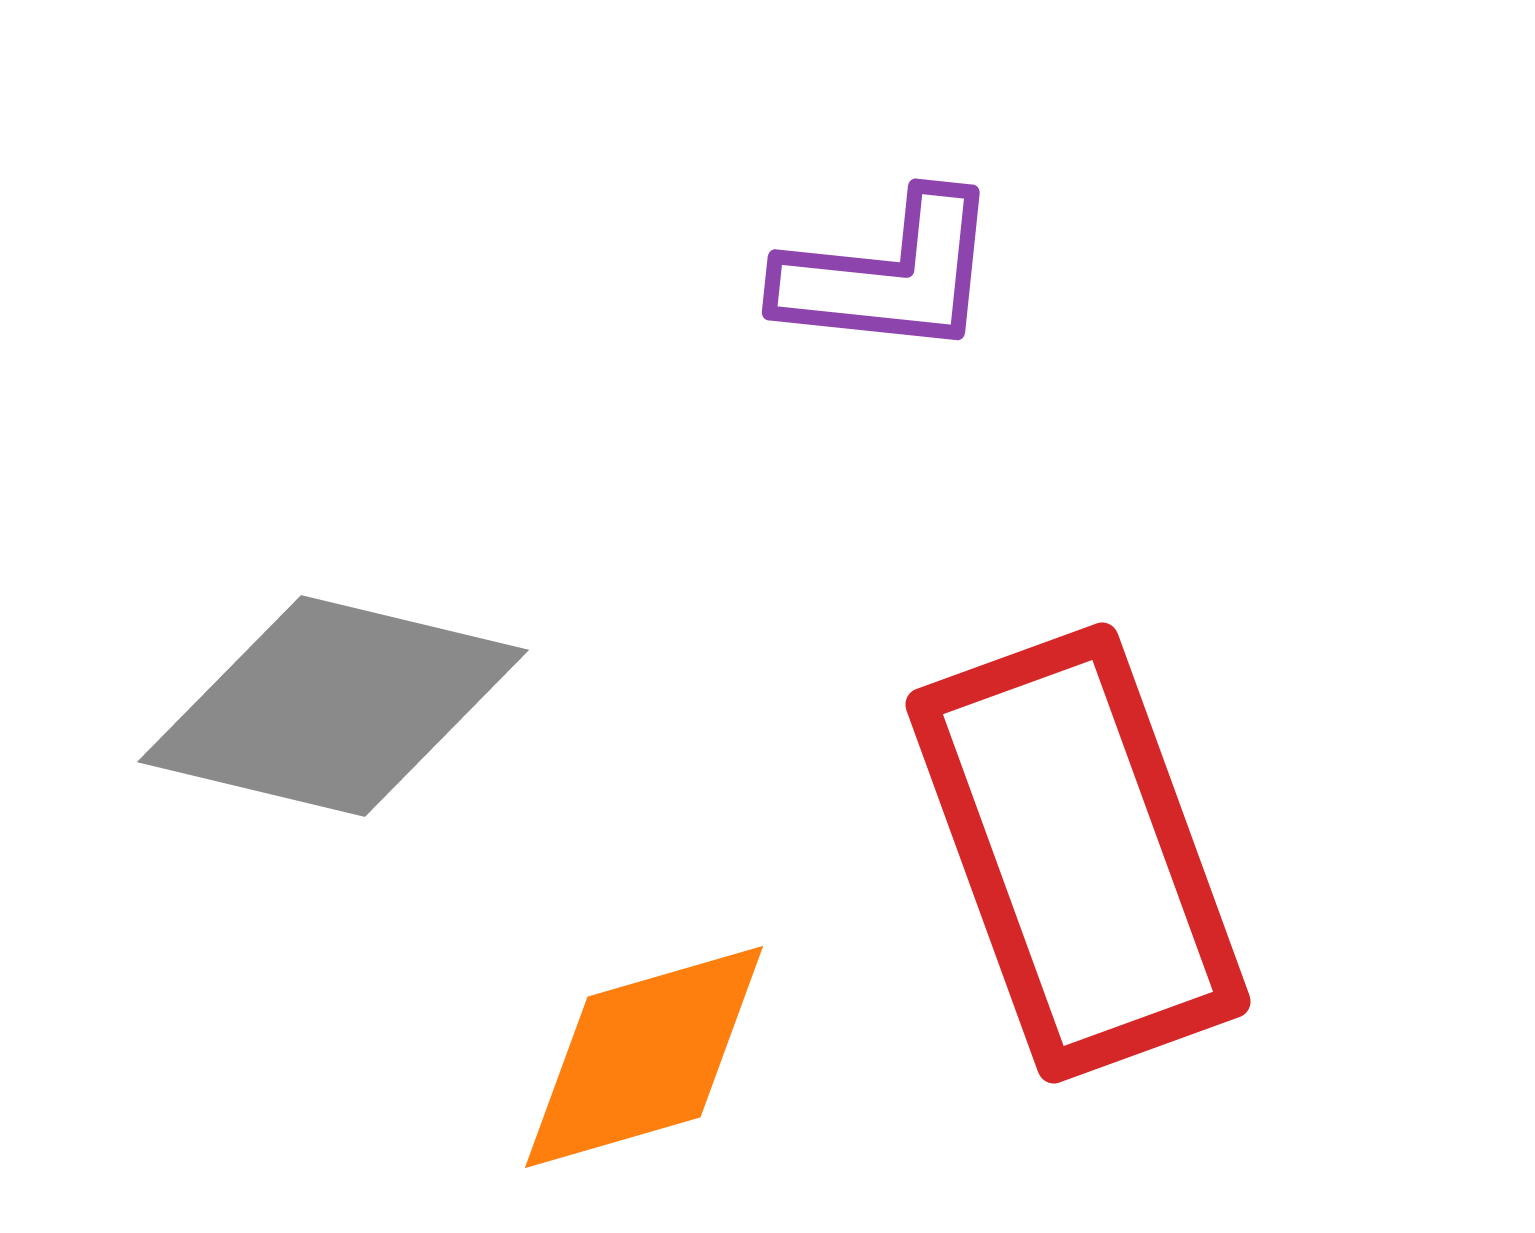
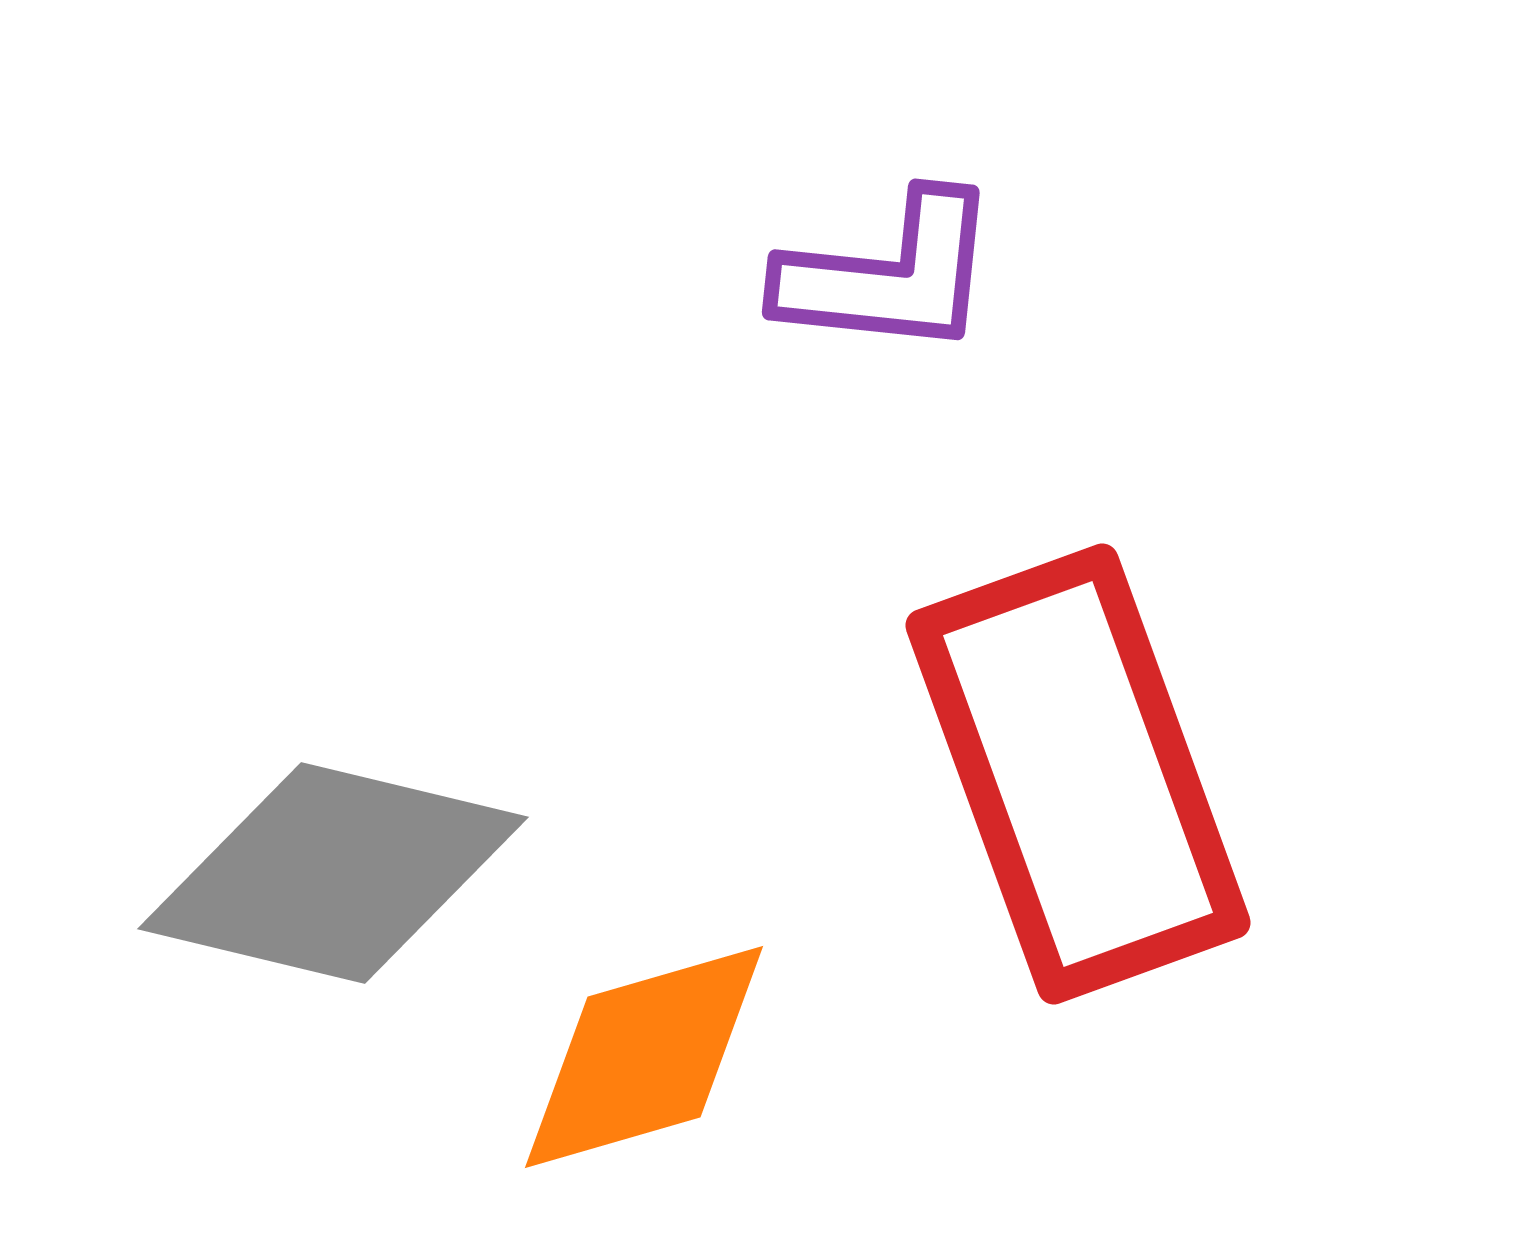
gray diamond: moved 167 px down
red rectangle: moved 79 px up
